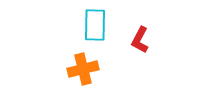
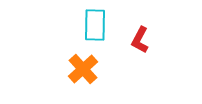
orange cross: rotated 28 degrees counterclockwise
